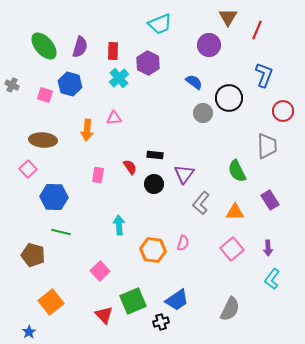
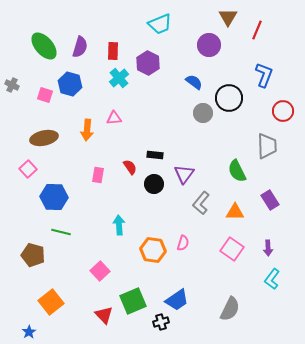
brown ellipse at (43, 140): moved 1 px right, 2 px up; rotated 16 degrees counterclockwise
pink square at (232, 249): rotated 15 degrees counterclockwise
